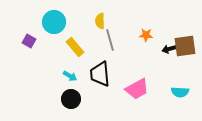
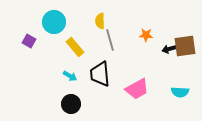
black circle: moved 5 px down
